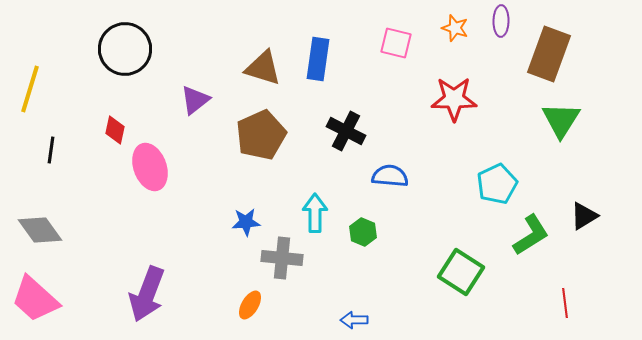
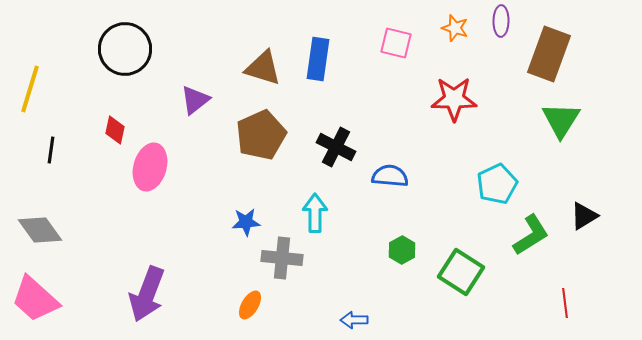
black cross: moved 10 px left, 16 px down
pink ellipse: rotated 36 degrees clockwise
green hexagon: moved 39 px right, 18 px down; rotated 8 degrees clockwise
